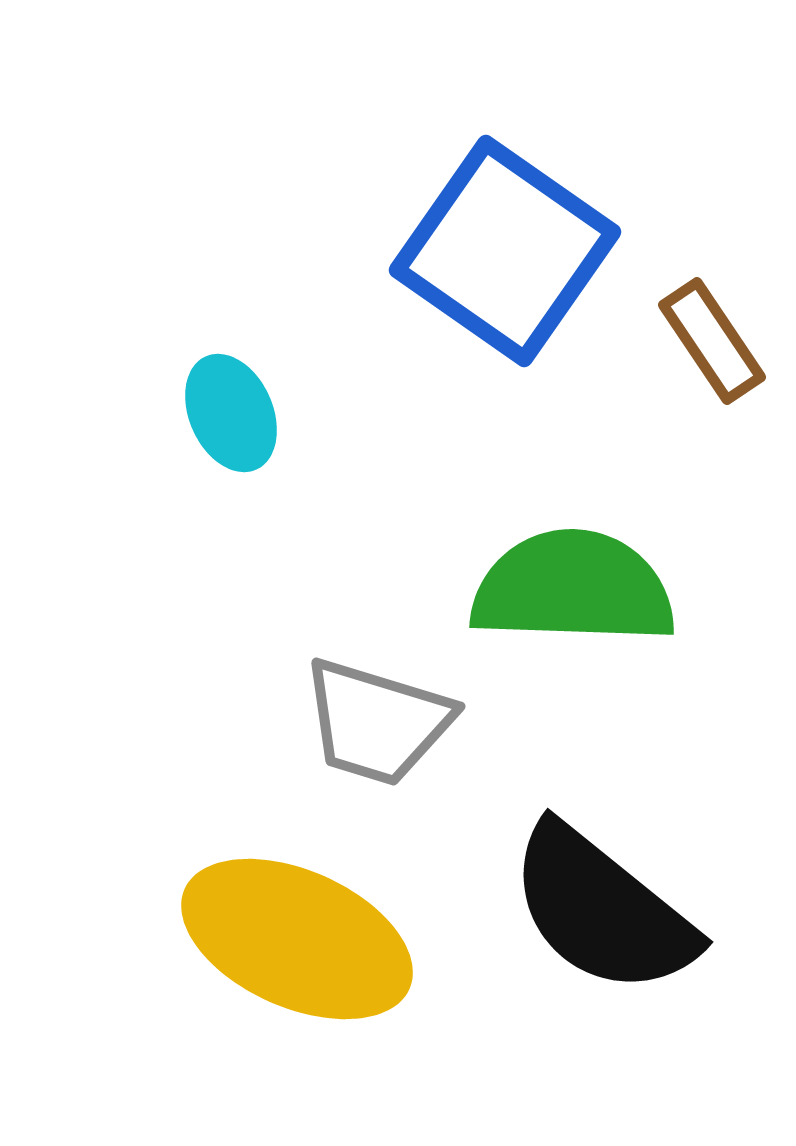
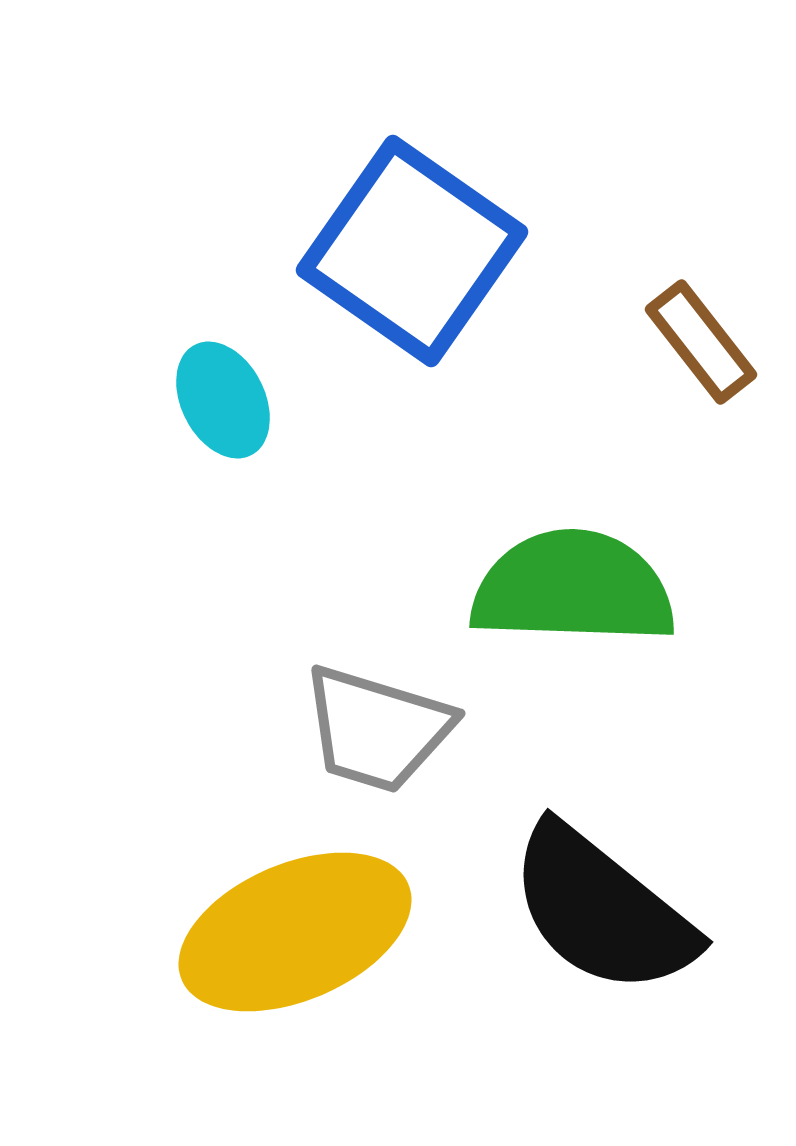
blue square: moved 93 px left
brown rectangle: moved 11 px left, 1 px down; rotated 4 degrees counterclockwise
cyan ellipse: moved 8 px left, 13 px up; rotated 3 degrees counterclockwise
gray trapezoid: moved 7 px down
yellow ellipse: moved 2 px left, 7 px up; rotated 47 degrees counterclockwise
